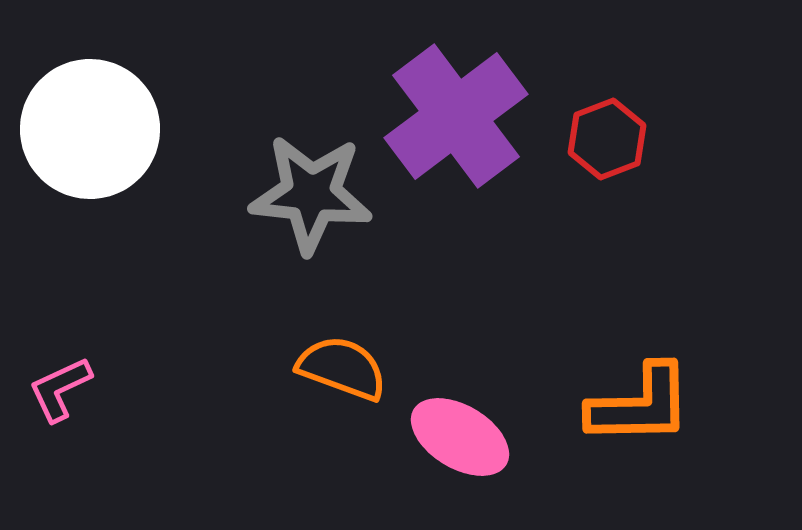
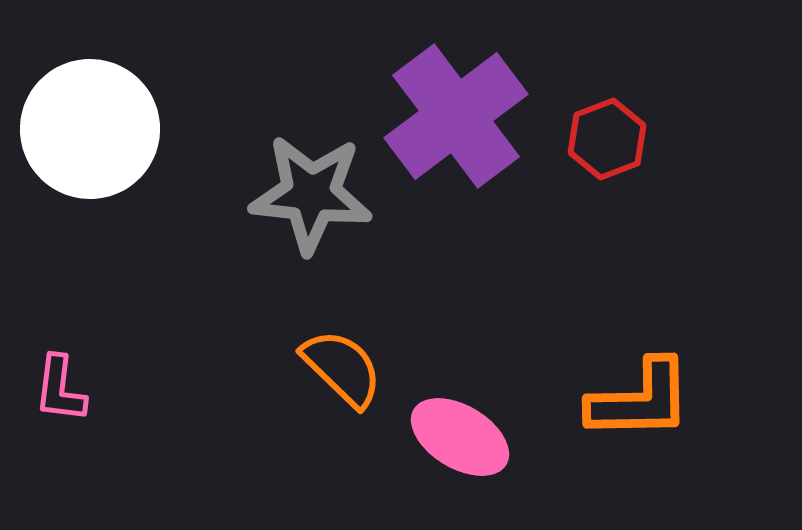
orange semicircle: rotated 24 degrees clockwise
pink L-shape: rotated 58 degrees counterclockwise
orange L-shape: moved 5 px up
